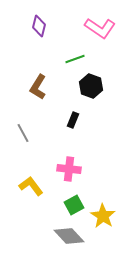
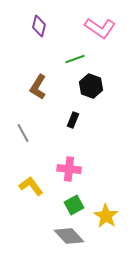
yellow star: moved 3 px right
